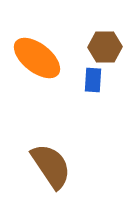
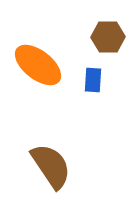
brown hexagon: moved 3 px right, 10 px up
orange ellipse: moved 1 px right, 7 px down
